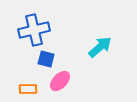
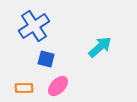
blue cross: moved 4 px up; rotated 20 degrees counterclockwise
pink ellipse: moved 2 px left, 5 px down
orange rectangle: moved 4 px left, 1 px up
